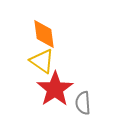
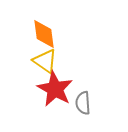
yellow triangle: moved 3 px right
red star: rotated 9 degrees counterclockwise
